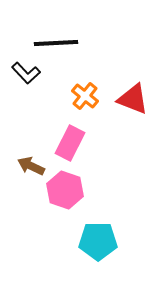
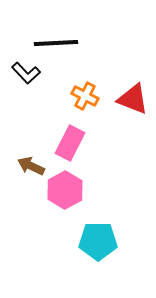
orange cross: rotated 12 degrees counterclockwise
pink hexagon: rotated 12 degrees clockwise
